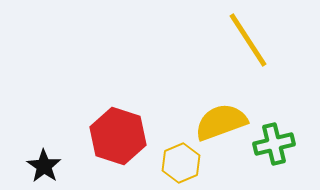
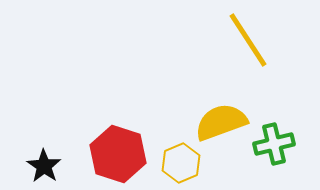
red hexagon: moved 18 px down
